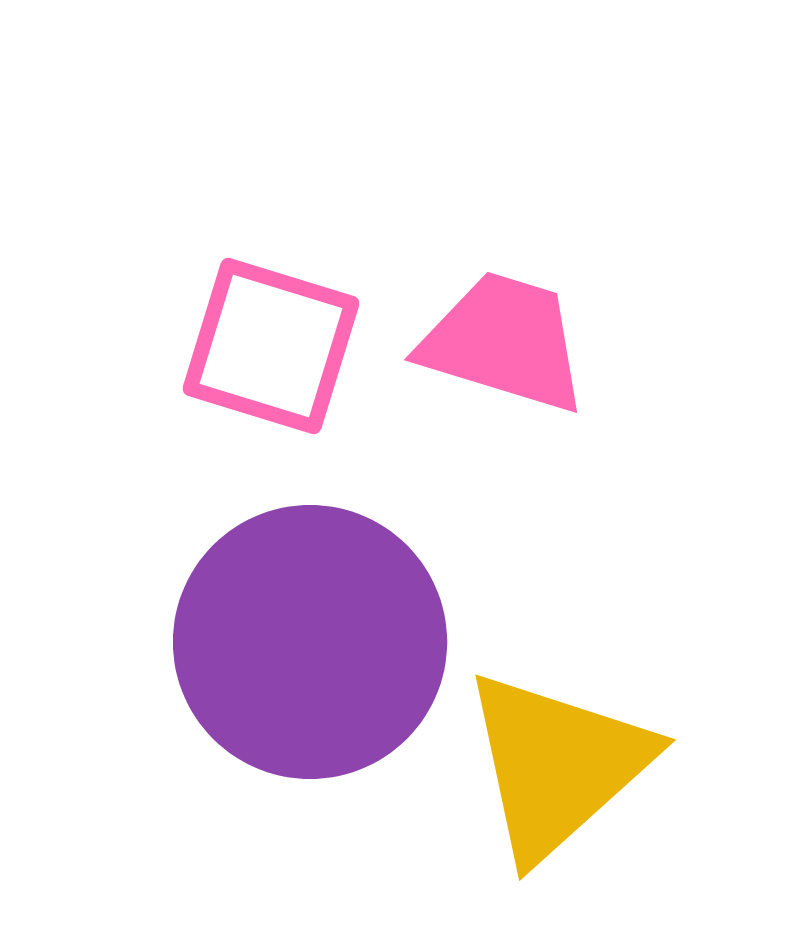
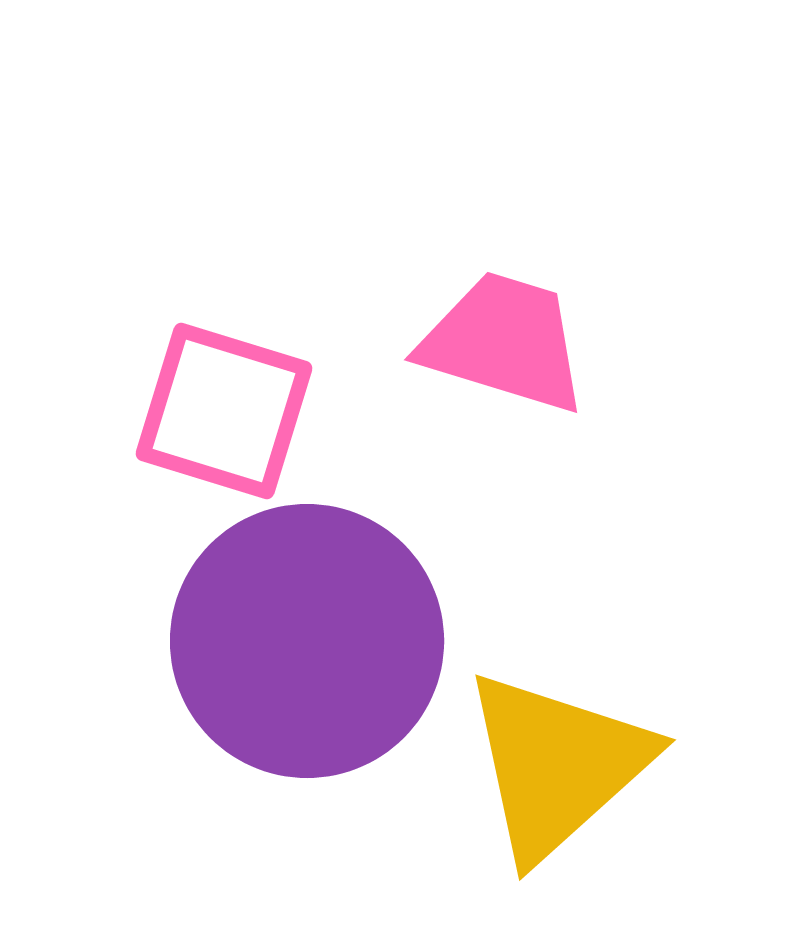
pink square: moved 47 px left, 65 px down
purple circle: moved 3 px left, 1 px up
